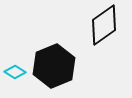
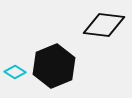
black diamond: rotated 42 degrees clockwise
